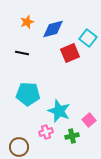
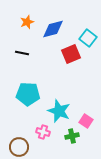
red square: moved 1 px right, 1 px down
pink square: moved 3 px left, 1 px down; rotated 16 degrees counterclockwise
pink cross: moved 3 px left; rotated 32 degrees clockwise
